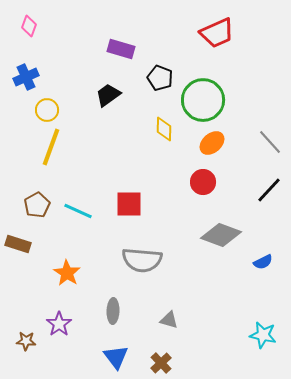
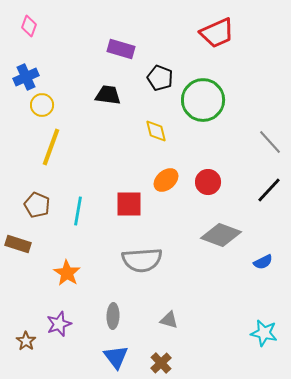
black trapezoid: rotated 44 degrees clockwise
yellow circle: moved 5 px left, 5 px up
yellow diamond: moved 8 px left, 2 px down; rotated 15 degrees counterclockwise
orange ellipse: moved 46 px left, 37 px down
red circle: moved 5 px right
brown pentagon: rotated 20 degrees counterclockwise
cyan line: rotated 76 degrees clockwise
gray semicircle: rotated 9 degrees counterclockwise
gray ellipse: moved 5 px down
purple star: rotated 15 degrees clockwise
cyan star: moved 1 px right, 2 px up
brown star: rotated 30 degrees clockwise
